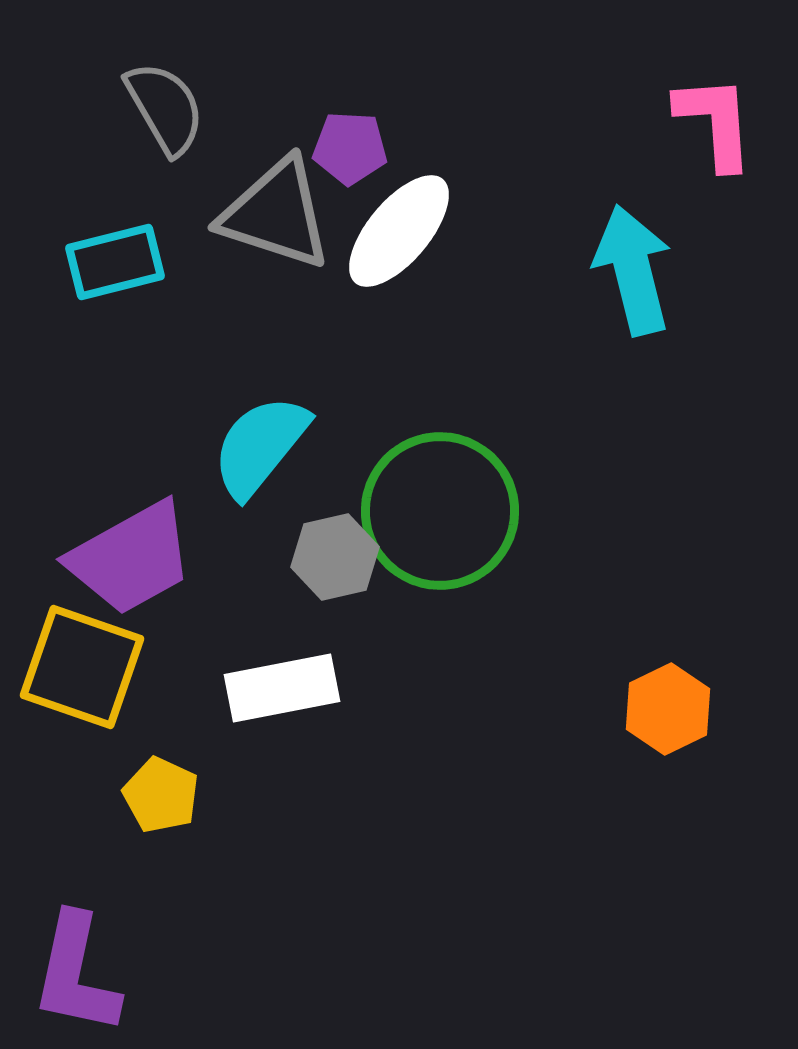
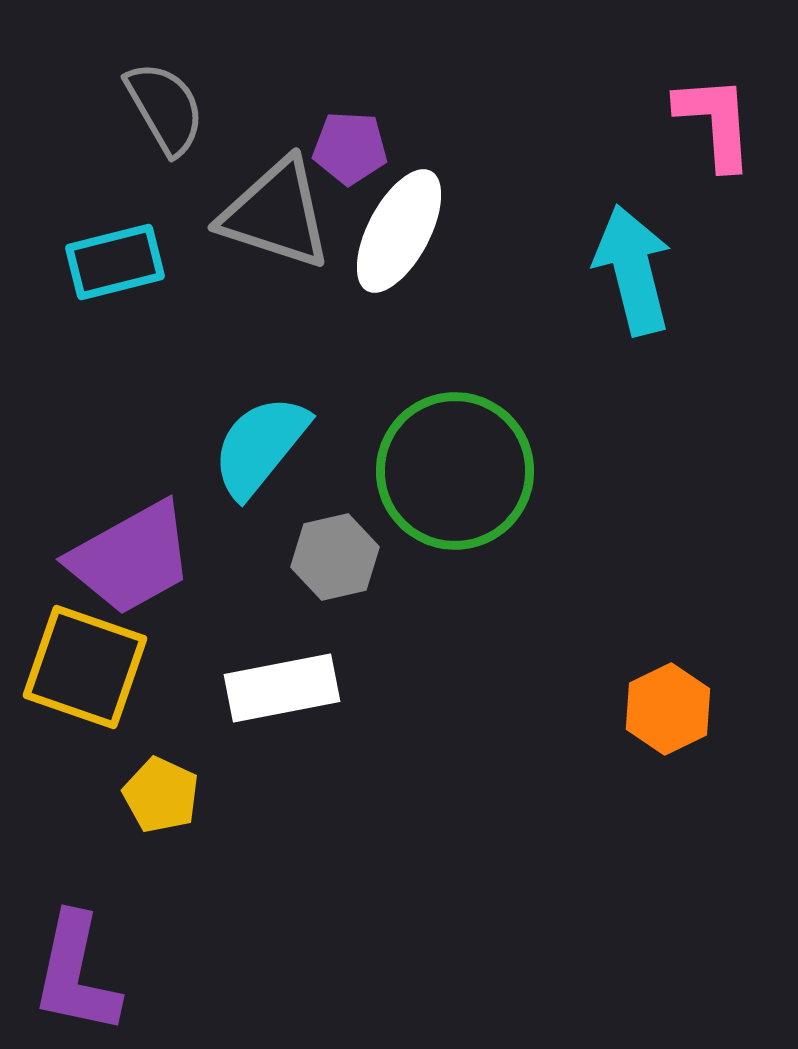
white ellipse: rotated 12 degrees counterclockwise
green circle: moved 15 px right, 40 px up
yellow square: moved 3 px right
